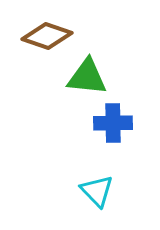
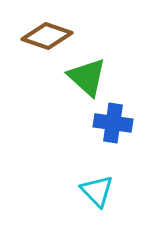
green triangle: rotated 36 degrees clockwise
blue cross: rotated 9 degrees clockwise
